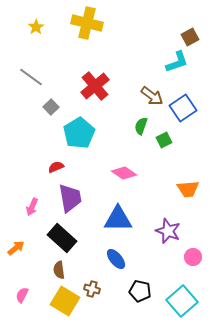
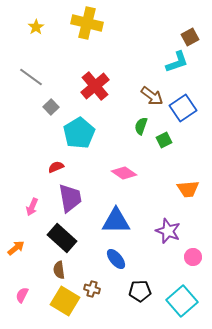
blue triangle: moved 2 px left, 2 px down
black pentagon: rotated 15 degrees counterclockwise
